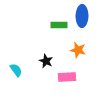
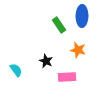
green rectangle: rotated 56 degrees clockwise
